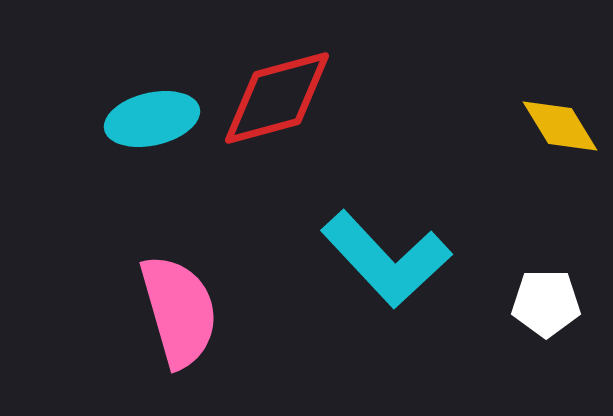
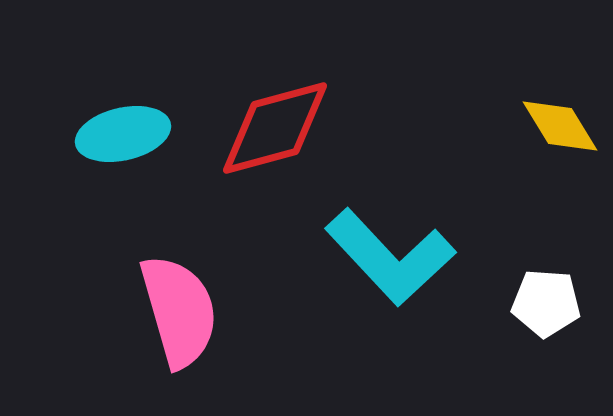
red diamond: moved 2 px left, 30 px down
cyan ellipse: moved 29 px left, 15 px down
cyan L-shape: moved 4 px right, 2 px up
white pentagon: rotated 4 degrees clockwise
